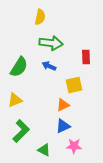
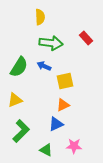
yellow semicircle: rotated 14 degrees counterclockwise
red rectangle: moved 19 px up; rotated 40 degrees counterclockwise
blue arrow: moved 5 px left
yellow square: moved 9 px left, 4 px up
blue triangle: moved 7 px left, 2 px up
green triangle: moved 2 px right
